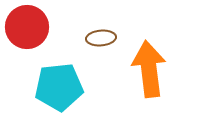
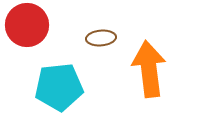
red circle: moved 2 px up
